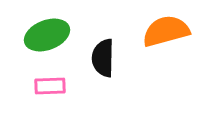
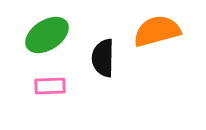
orange semicircle: moved 9 px left
green ellipse: rotated 12 degrees counterclockwise
